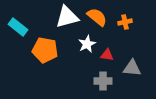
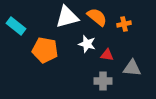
orange cross: moved 1 px left, 2 px down
cyan rectangle: moved 2 px left, 1 px up
white star: rotated 30 degrees counterclockwise
